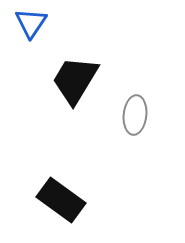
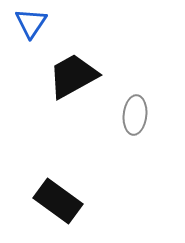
black trapezoid: moved 2 px left, 4 px up; rotated 30 degrees clockwise
black rectangle: moved 3 px left, 1 px down
